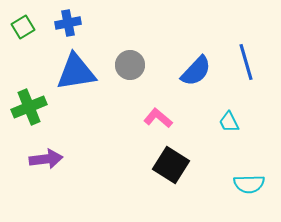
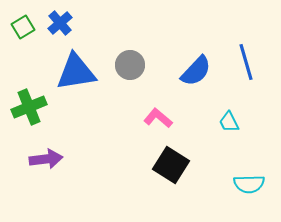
blue cross: moved 8 px left; rotated 30 degrees counterclockwise
